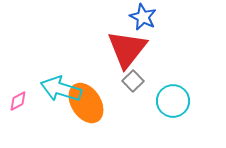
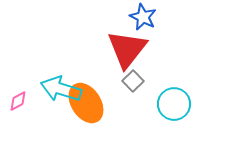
cyan circle: moved 1 px right, 3 px down
